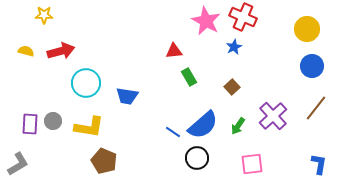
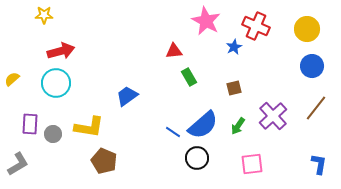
red cross: moved 13 px right, 9 px down
yellow semicircle: moved 14 px left, 28 px down; rotated 56 degrees counterclockwise
cyan circle: moved 30 px left
brown square: moved 2 px right, 1 px down; rotated 28 degrees clockwise
blue trapezoid: rotated 135 degrees clockwise
gray circle: moved 13 px down
